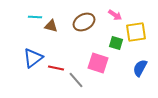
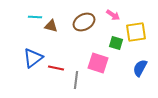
pink arrow: moved 2 px left
gray line: rotated 48 degrees clockwise
